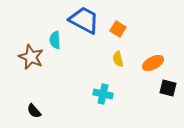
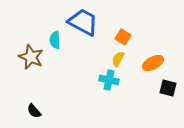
blue trapezoid: moved 1 px left, 2 px down
orange square: moved 5 px right, 8 px down
yellow semicircle: rotated 42 degrees clockwise
cyan cross: moved 6 px right, 14 px up
